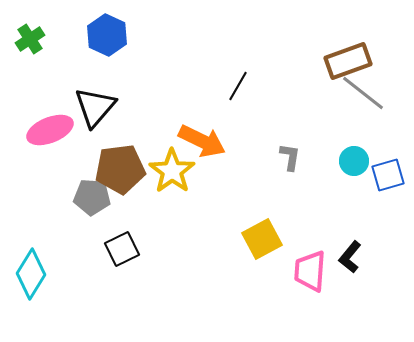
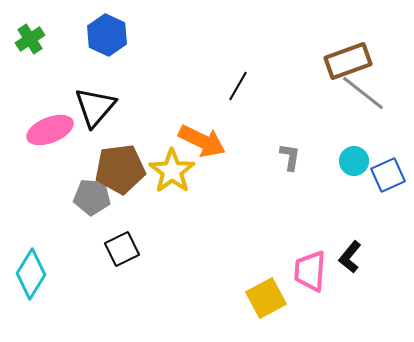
blue square: rotated 8 degrees counterclockwise
yellow square: moved 4 px right, 59 px down
